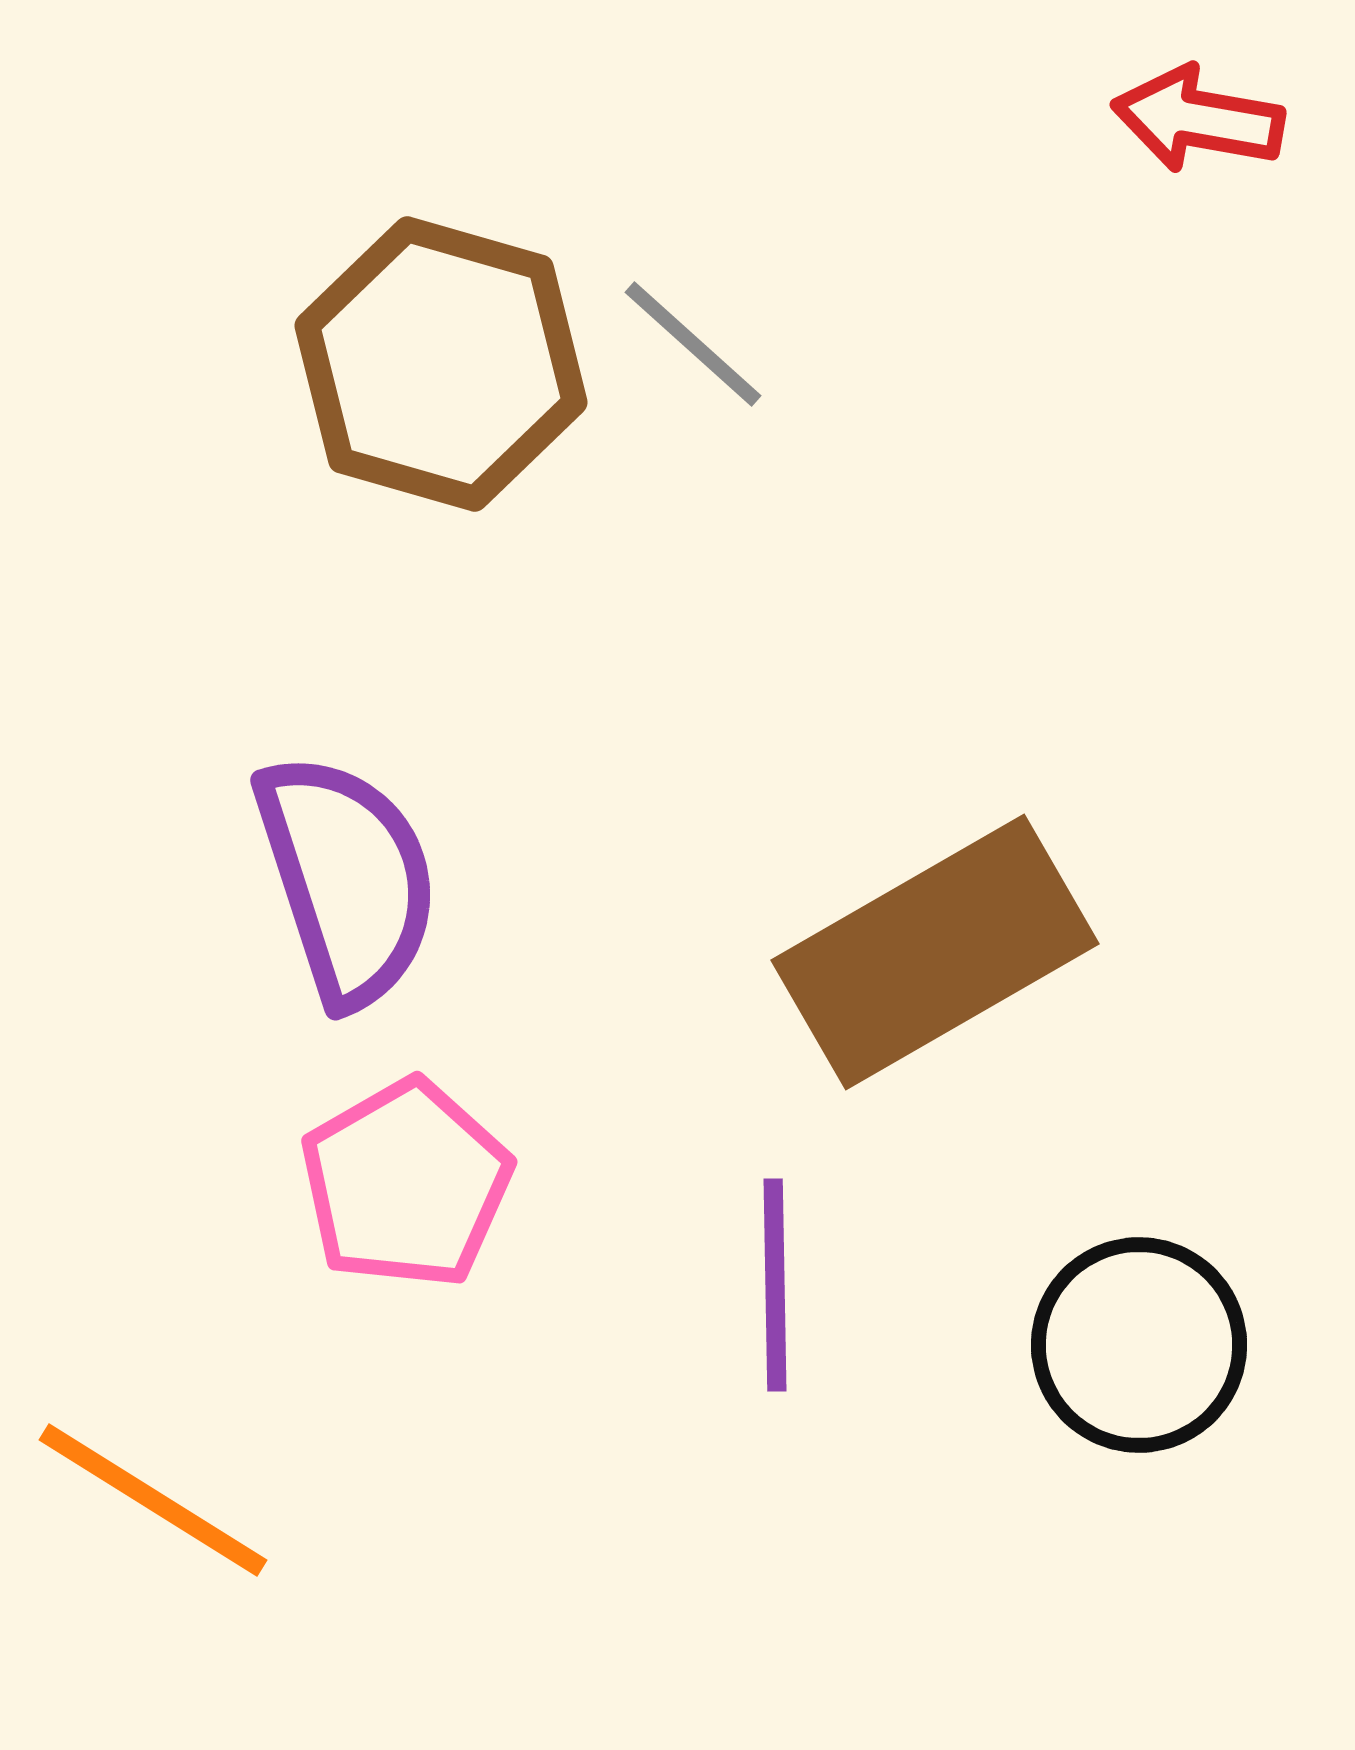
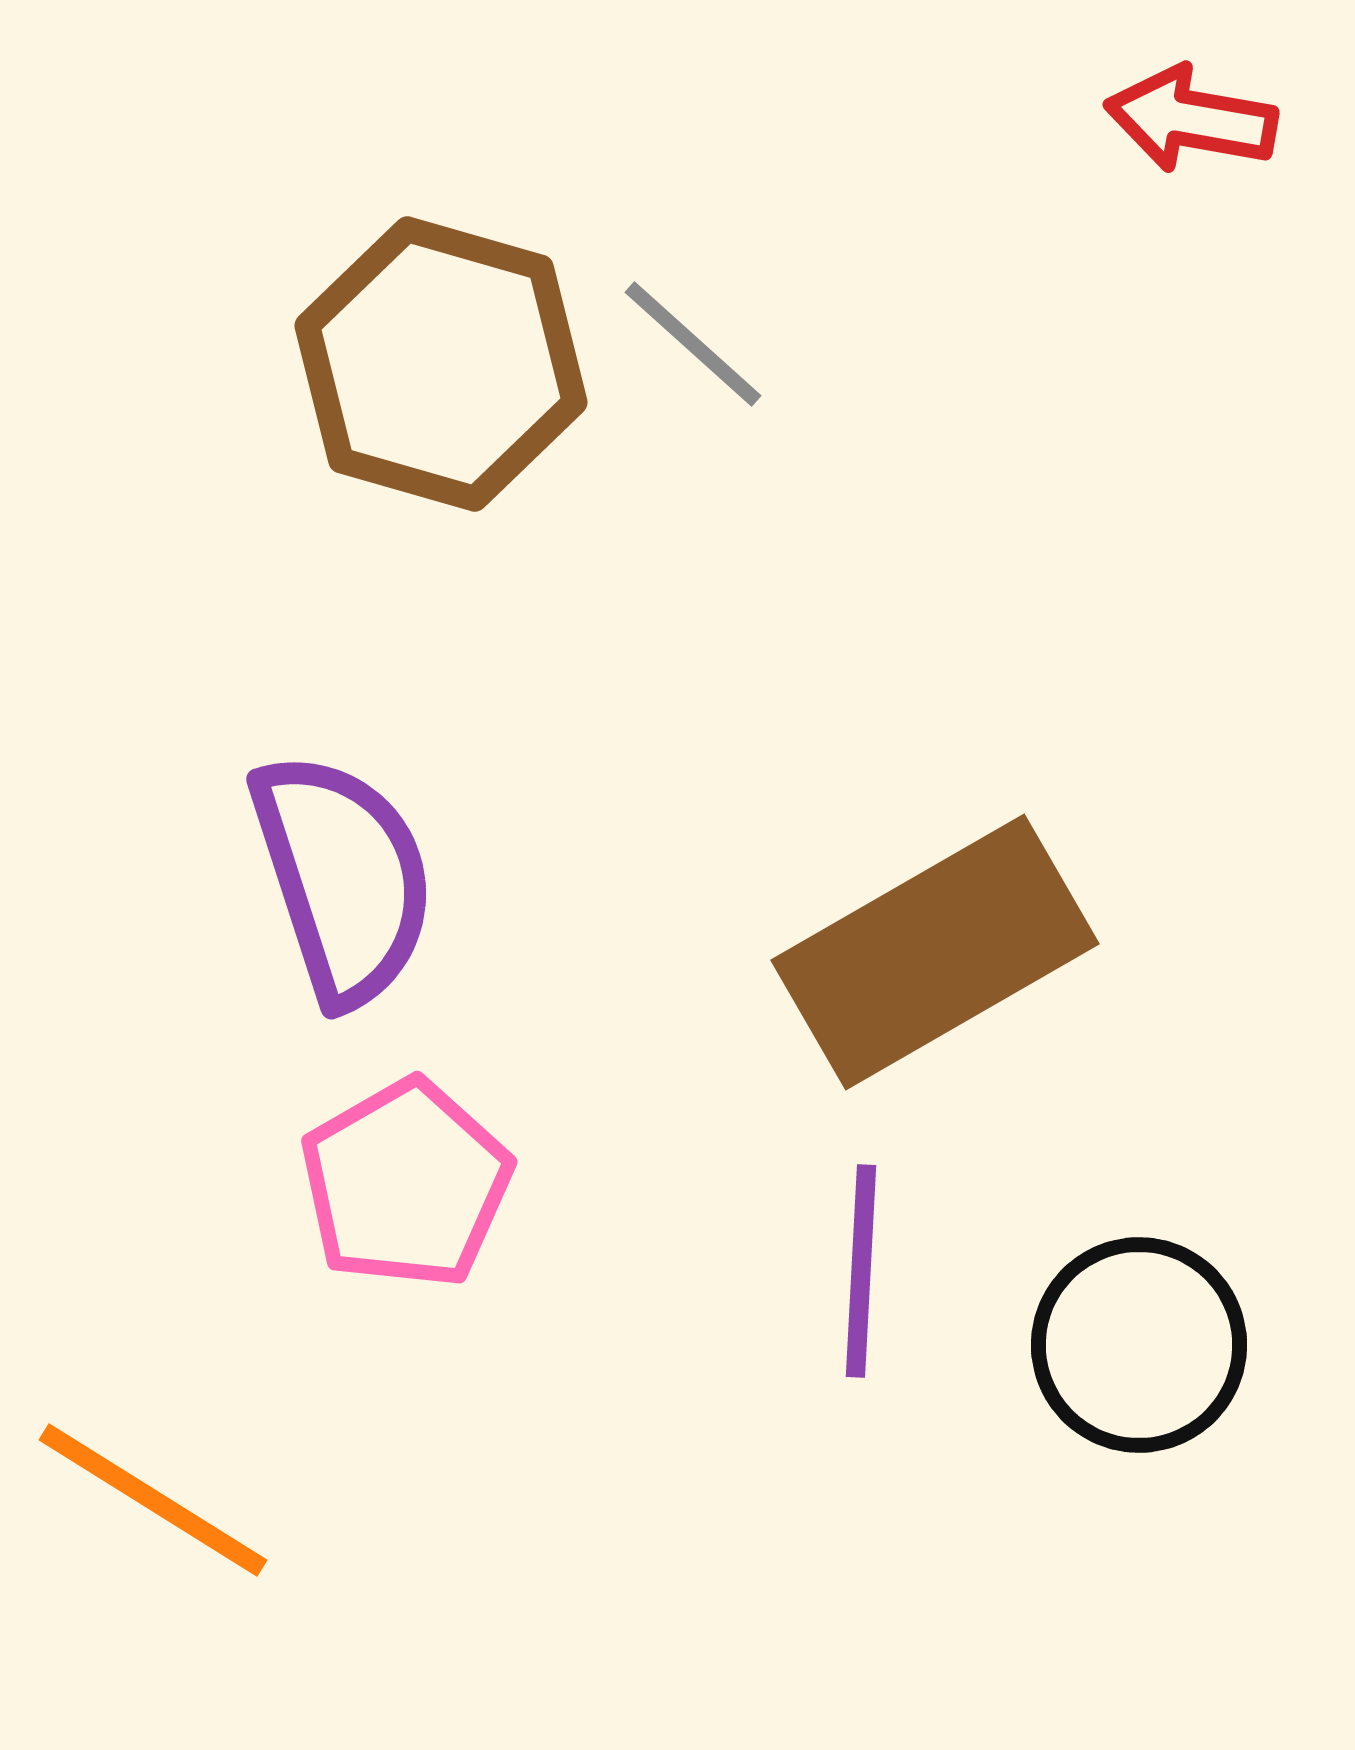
red arrow: moved 7 px left
purple semicircle: moved 4 px left, 1 px up
purple line: moved 86 px right, 14 px up; rotated 4 degrees clockwise
